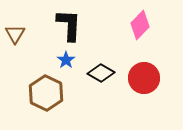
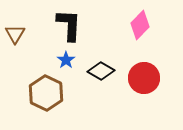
black diamond: moved 2 px up
